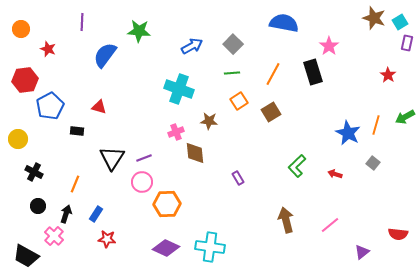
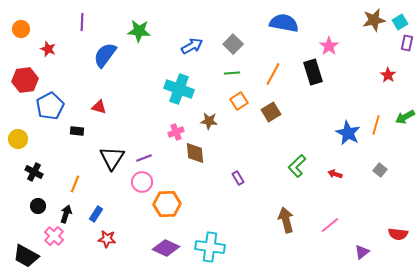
brown star at (374, 18): moved 2 px down; rotated 30 degrees counterclockwise
gray square at (373, 163): moved 7 px right, 7 px down
